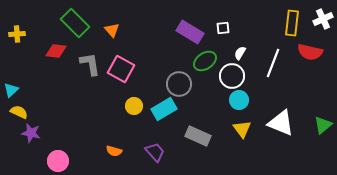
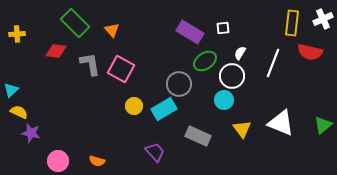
cyan circle: moved 15 px left
orange semicircle: moved 17 px left, 10 px down
